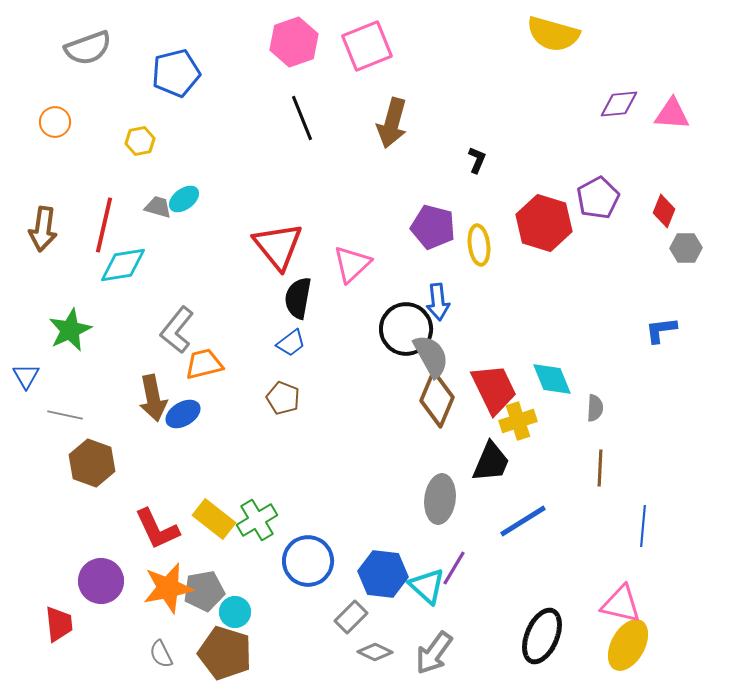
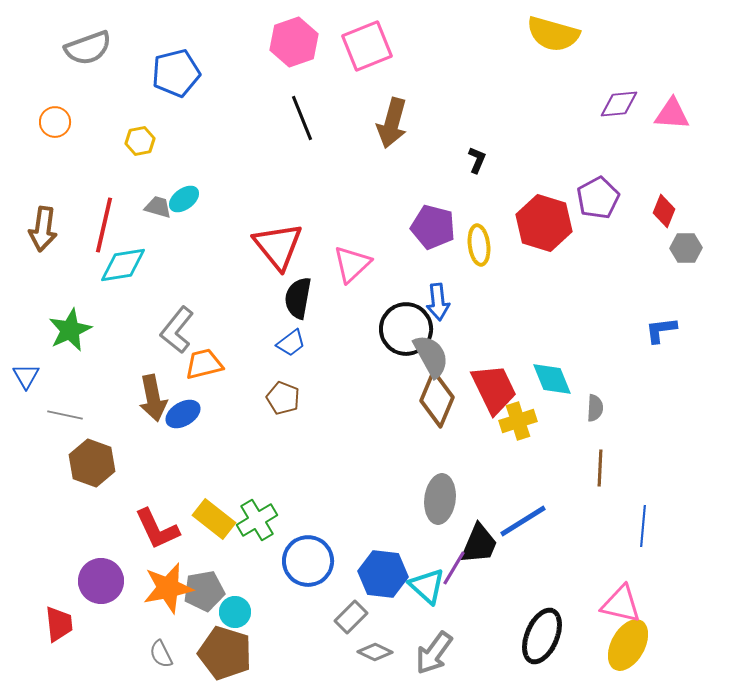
black trapezoid at (491, 462): moved 12 px left, 82 px down
